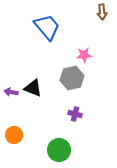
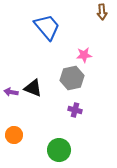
purple cross: moved 4 px up
